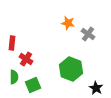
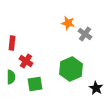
gray cross: moved 3 px left
red cross: moved 2 px down
green hexagon: rotated 15 degrees clockwise
green semicircle: moved 3 px left
green square: moved 2 px right, 1 px up; rotated 14 degrees clockwise
